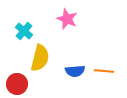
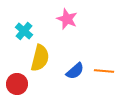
blue semicircle: rotated 36 degrees counterclockwise
